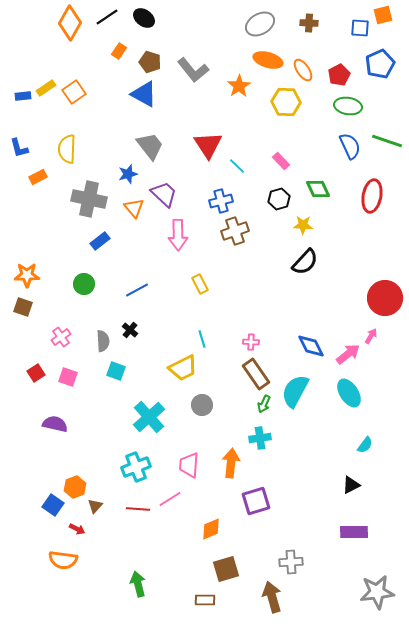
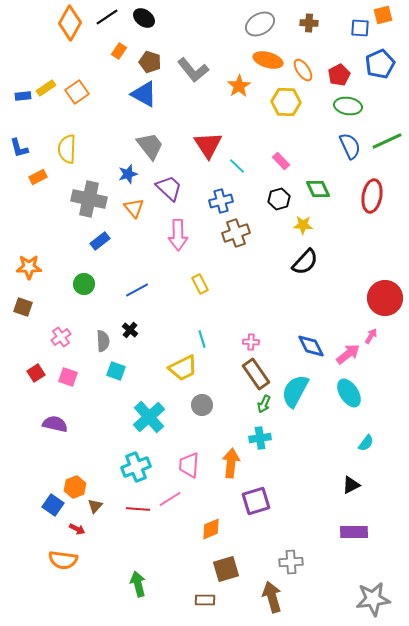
orange square at (74, 92): moved 3 px right
green line at (387, 141): rotated 44 degrees counterclockwise
purple trapezoid at (164, 194): moved 5 px right, 6 px up
brown cross at (235, 231): moved 1 px right, 2 px down
orange star at (27, 275): moved 2 px right, 8 px up
cyan semicircle at (365, 445): moved 1 px right, 2 px up
gray star at (377, 592): moved 4 px left, 7 px down
